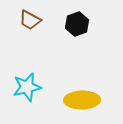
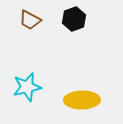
black hexagon: moved 3 px left, 5 px up
